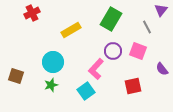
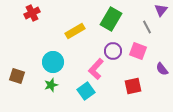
yellow rectangle: moved 4 px right, 1 px down
brown square: moved 1 px right
